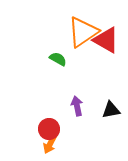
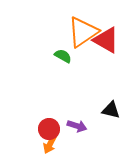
green semicircle: moved 5 px right, 3 px up
purple arrow: moved 20 px down; rotated 120 degrees clockwise
black triangle: rotated 24 degrees clockwise
